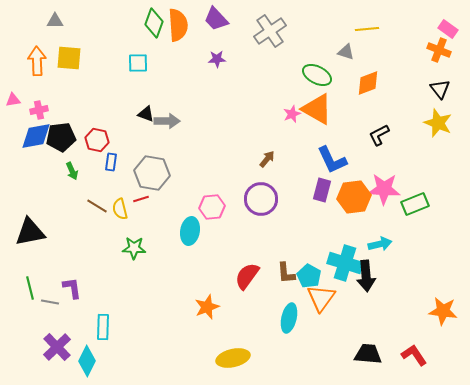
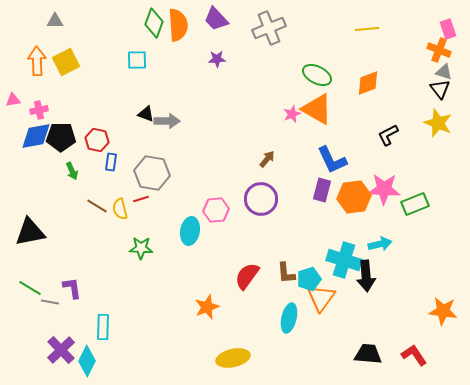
pink rectangle at (448, 29): rotated 36 degrees clockwise
gray cross at (270, 31): moved 1 px left, 3 px up; rotated 12 degrees clockwise
gray triangle at (346, 52): moved 98 px right, 20 px down
yellow square at (69, 58): moved 3 px left, 4 px down; rotated 32 degrees counterclockwise
cyan square at (138, 63): moved 1 px left, 3 px up
black L-shape at (379, 135): moved 9 px right
black pentagon at (61, 137): rotated 8 degrees clockwise
pink hexagon at (212, 207): moved 4 px right, 3 px down
green star at (134, 248): moved 7 px right
cyan cross at (345, 263): moved 1 px left, 3 px up
cyan pentagon at (309, 276): moved 3 px down; rotated 25 degrees clockwise
green line at (30, 288): rotated 45 degrees counterclockwise
purple cross at (57, 347): moved 4 px right, 3 px down
